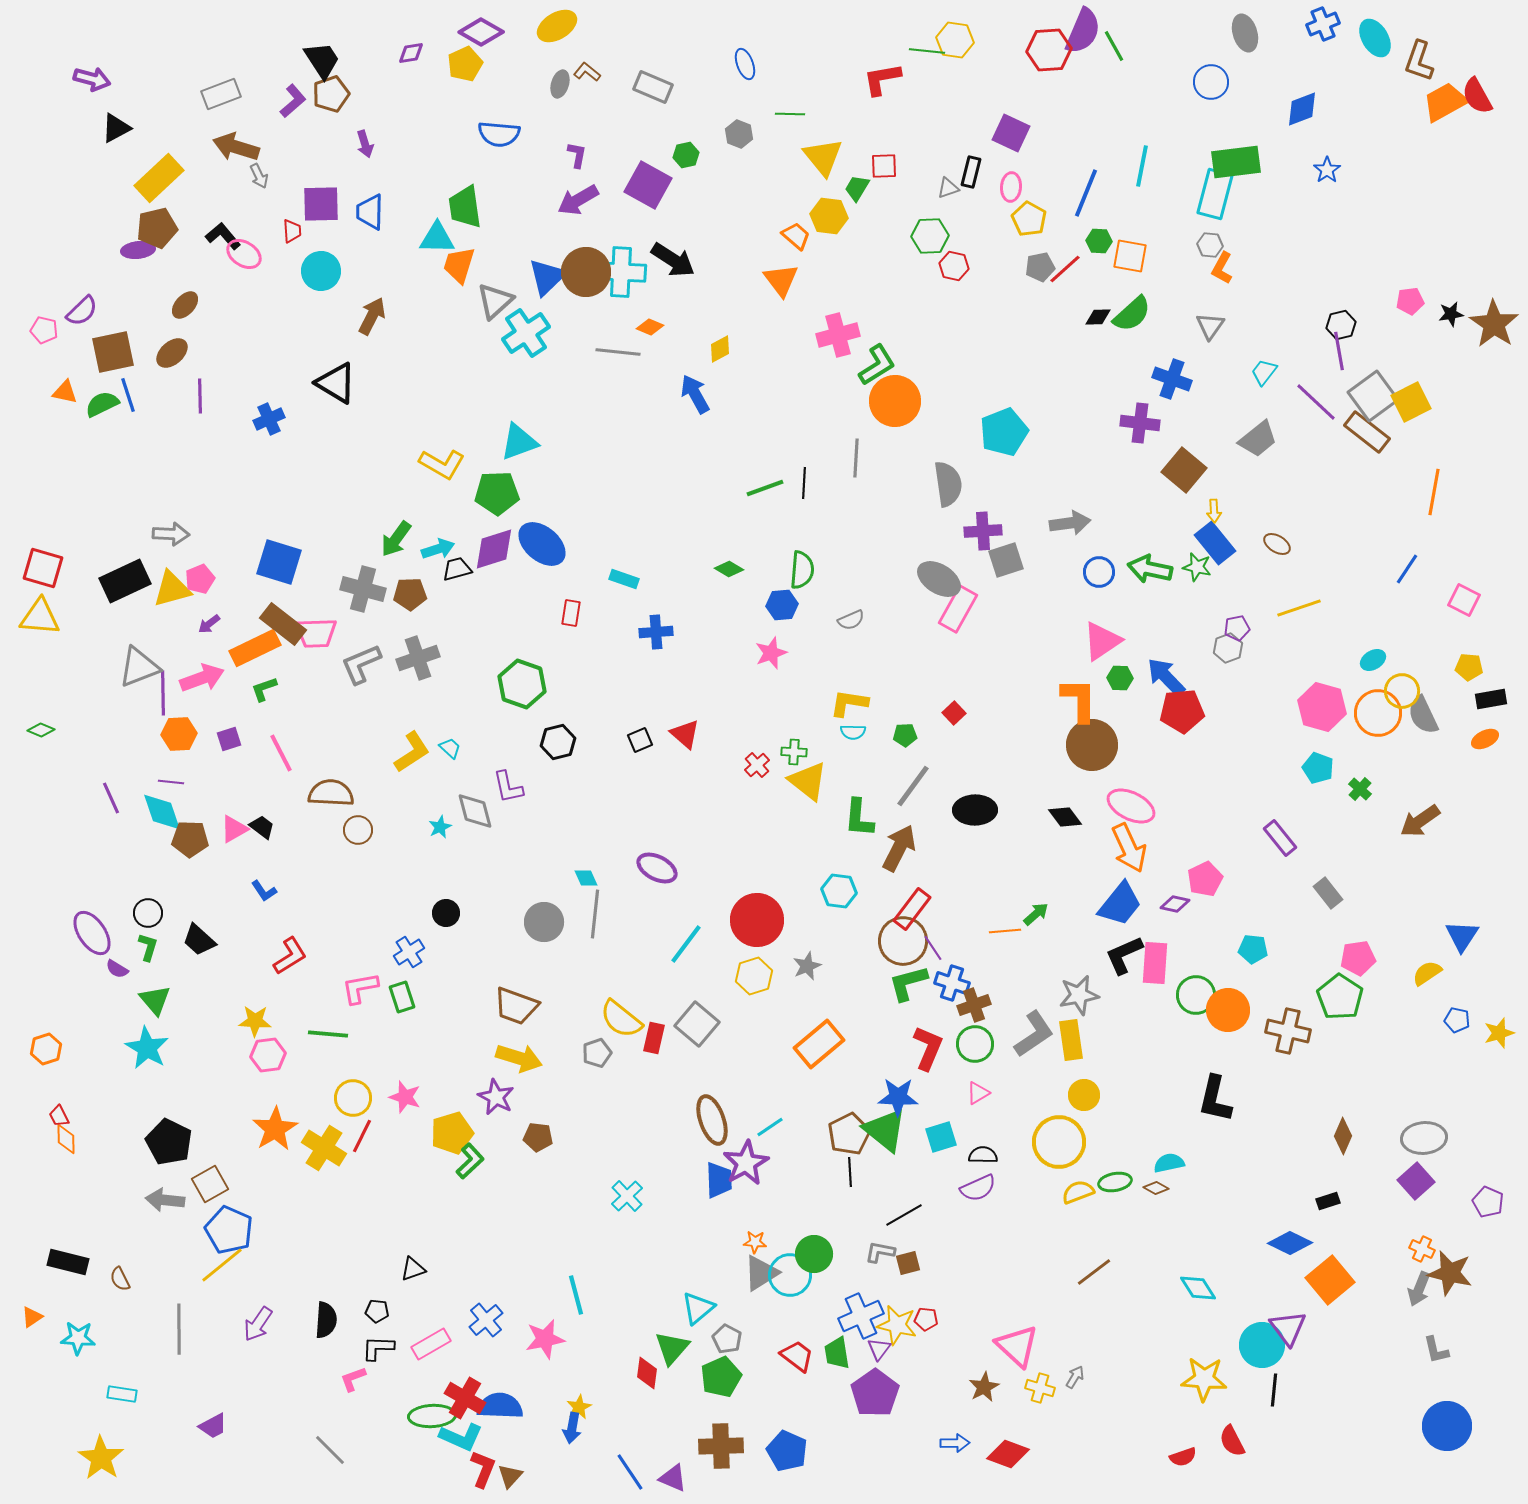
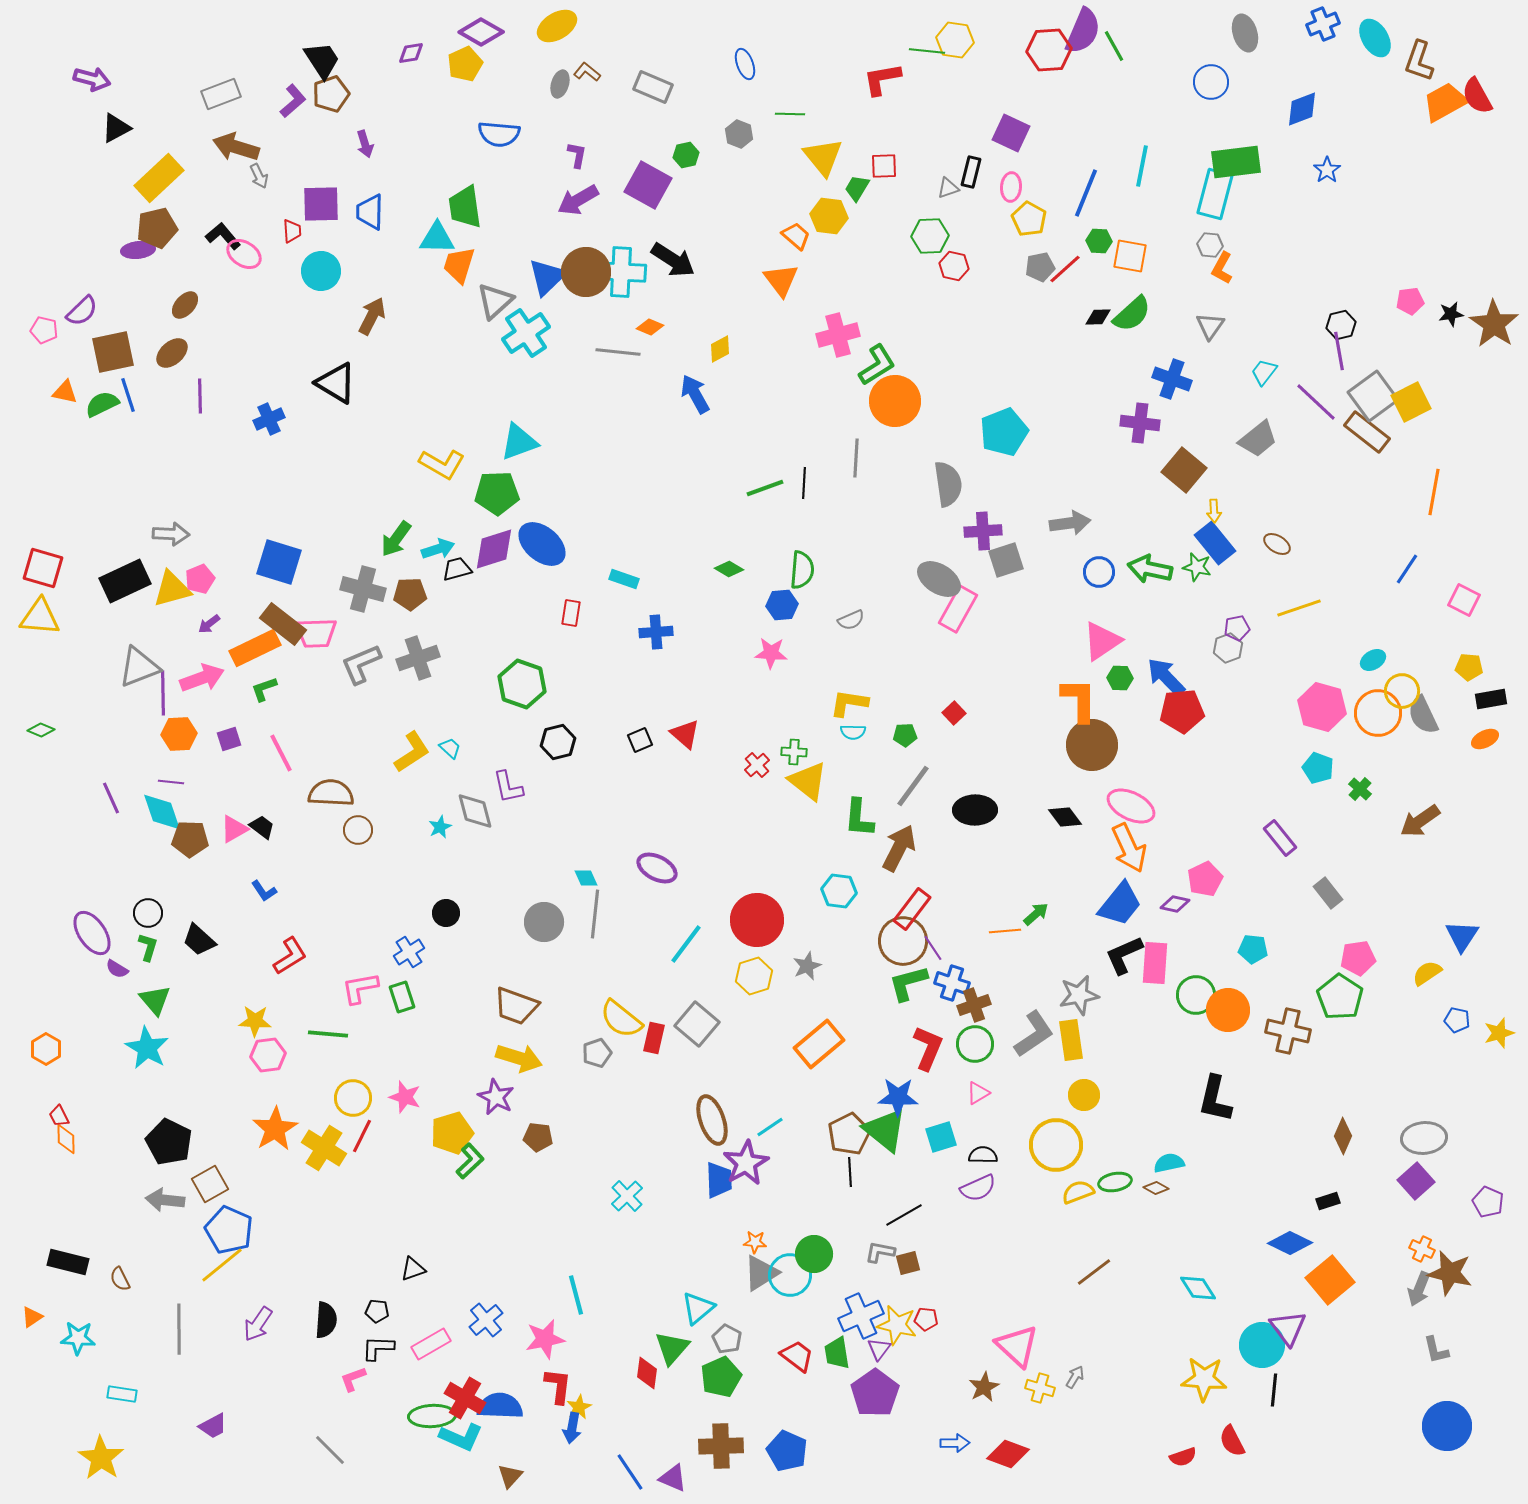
pink star at (771, 653): rotated 24 degrees clockwise
orange hexagon at (46, 1049): rotated 12 degrees counterclockwise
yellow circle at (1059, 1142): moved 3 px left, 3 px down
red L-shape at (483, 1469): moved 75 px right, 83 px up; rotated 15 degrees counterclockwise
